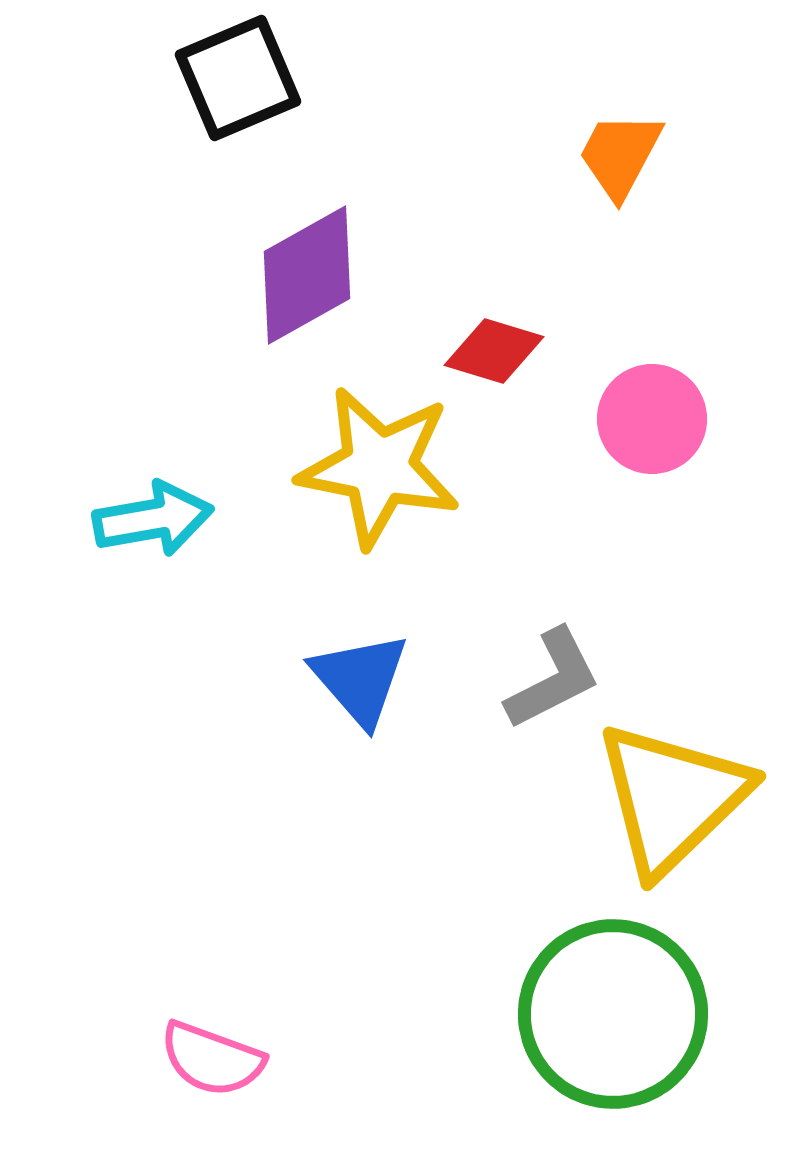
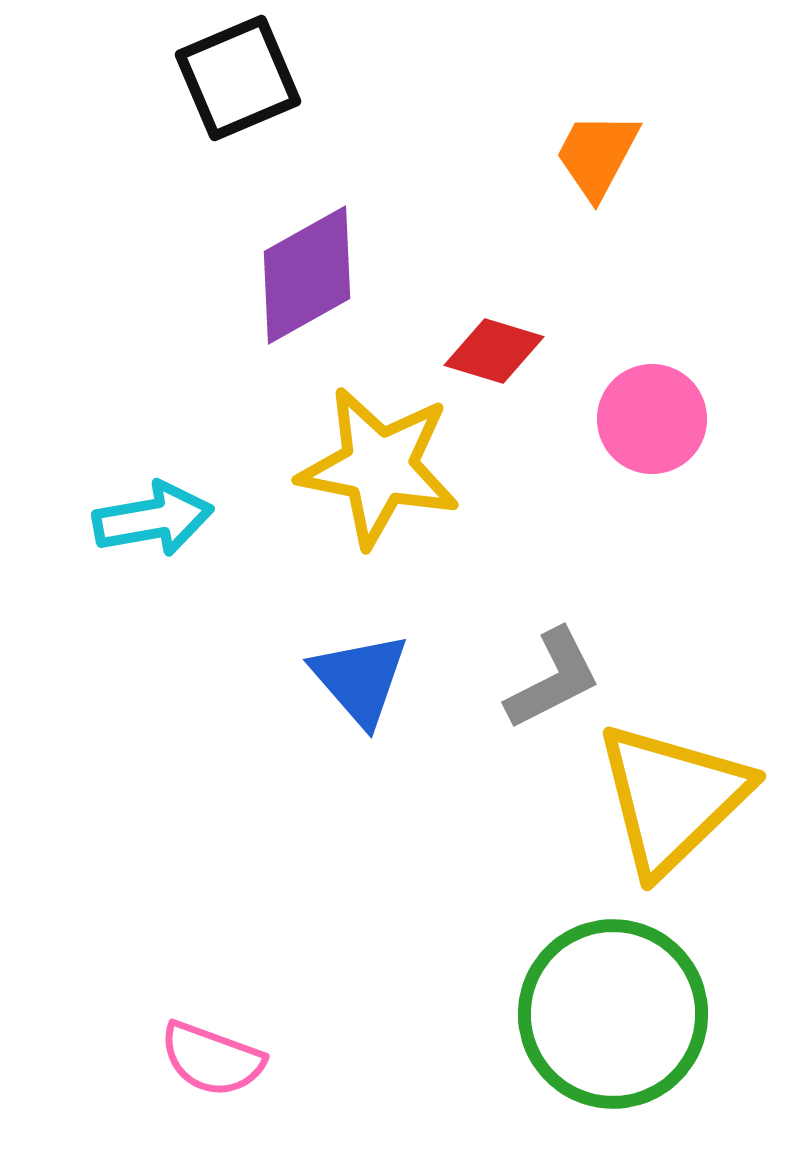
orange trapezoid: moved 23 px left
